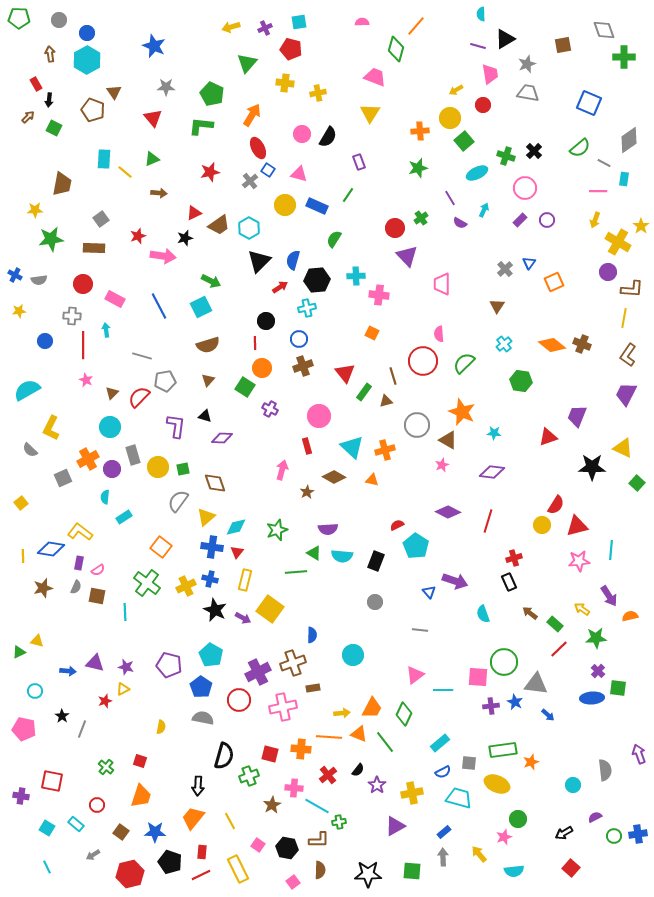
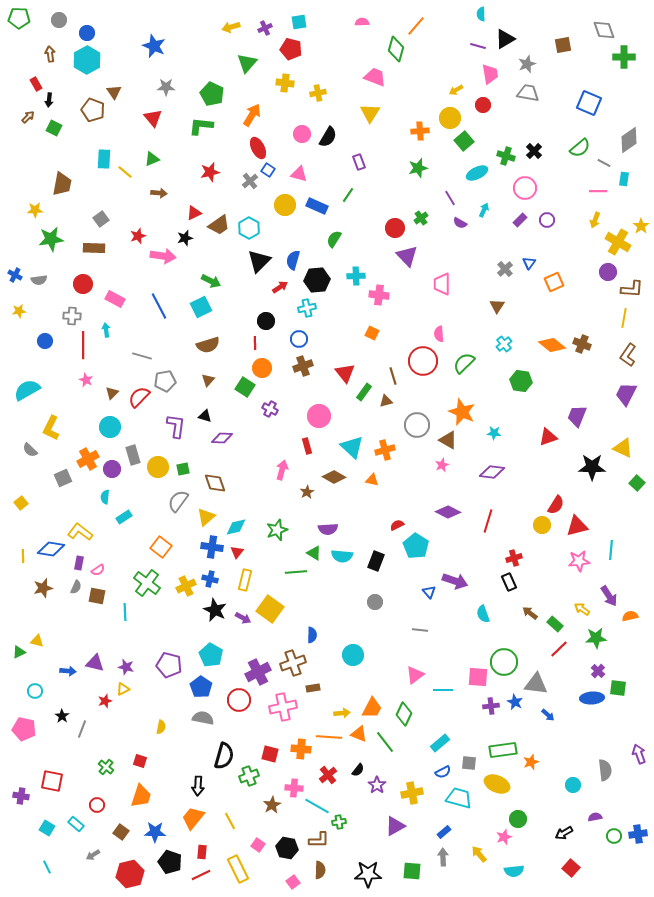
purple semicircle at (595, 817): rotated 16 degrees clockwise
